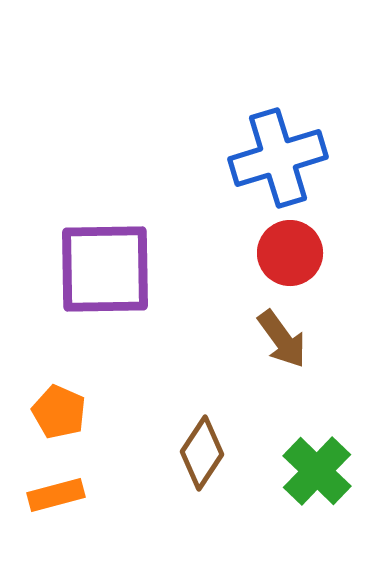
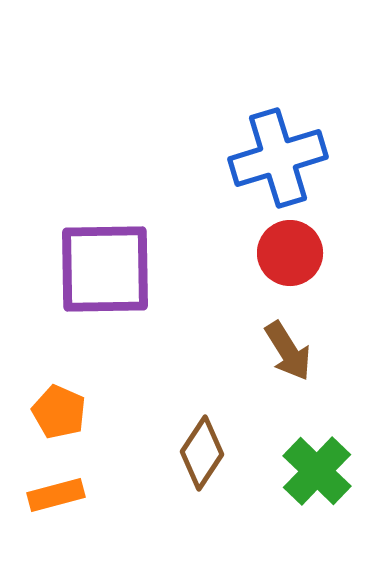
brown arrow: moved 6 px right, 12 px down; rotated 4 degrees clockwise
